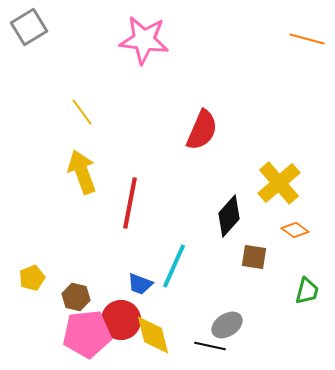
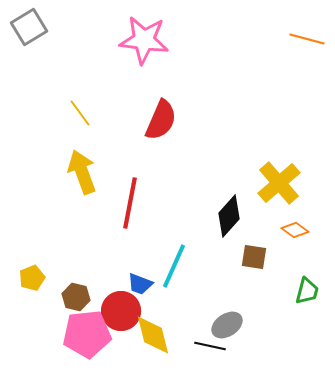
yellow line: moved 2 px left, 1 px down
red semicircle: moved 41 px left, 10 px up
red circle: moved 9 px up
